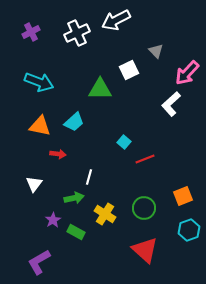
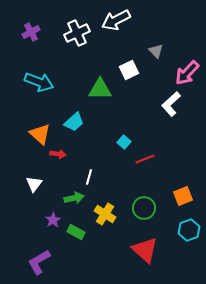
orange triangle: moved 8 px down; rotated 30 degrees clockwise
